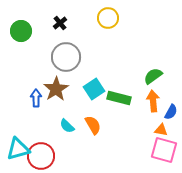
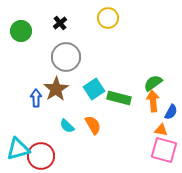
green semicircle: moved 7 px down
